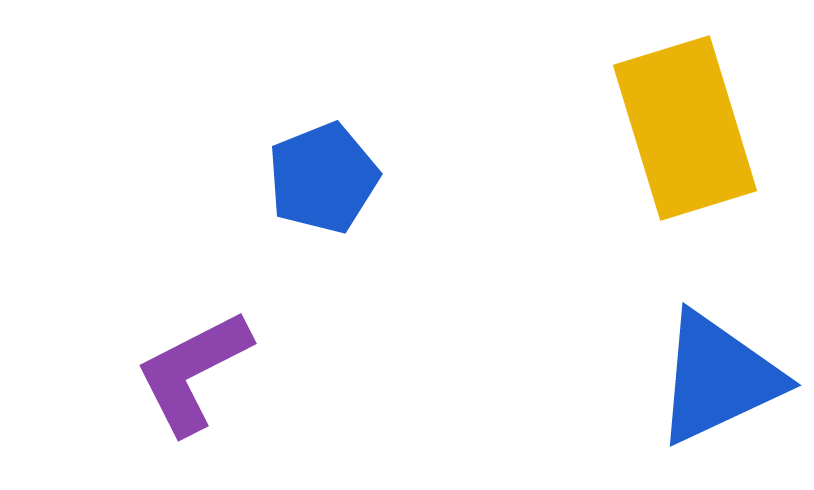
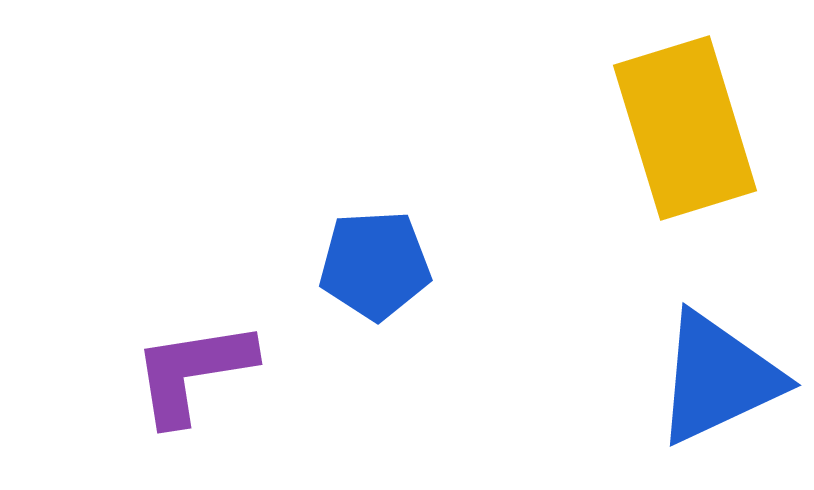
blue pentagon: moved 52 px right, 87 px down; rotated 19 degrees clockwise
purple L-shape: rotated 18 degrees clockwise
